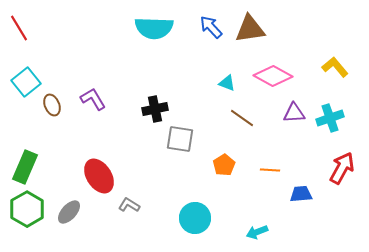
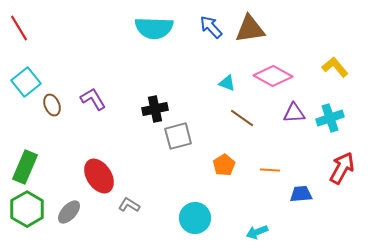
gray square: moved 2 px left, 3 px up; rotated 24 degrees counterclockwise
